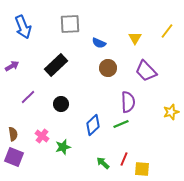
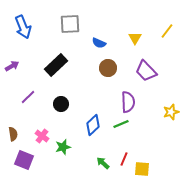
purple square: moved 10 px right, 3 px down
